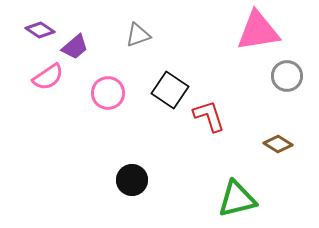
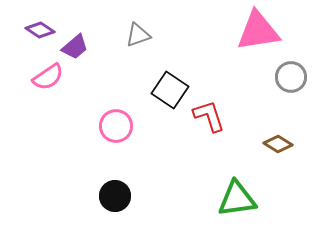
gray circle: moved 4 px right, 1 px down
pink circle: moved 8 px right, 33 px down
black circle: moved 17 px left, 16 px down
green triangle: rotated 6 degrees clockwise
